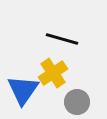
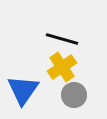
yellow cross: moved 9 px right, 6 px up
gray circle: moved 3 px left, 7 px up
